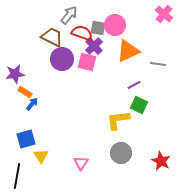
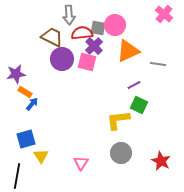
gray arrow: rotated 138 degrees clockwise
red semicircle: rotated 25 degrees counterclockwise
purple star: moved 1 px right
